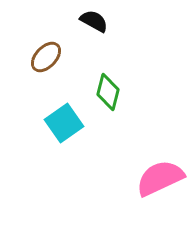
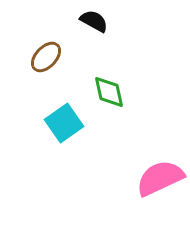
green diamond: moved 1 px right; rotated 27 degrees counterclockwise
